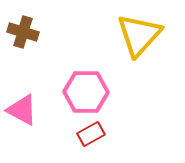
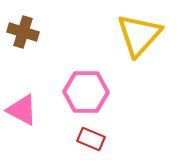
red rectangle: moved 5 px down; rotated 52 degrees clockwise
